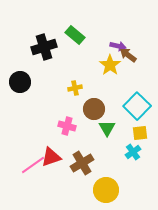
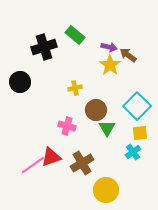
purple arrow: moved 9 px left, 1 px down
brown circle: moved 2 px right, 1 px down
